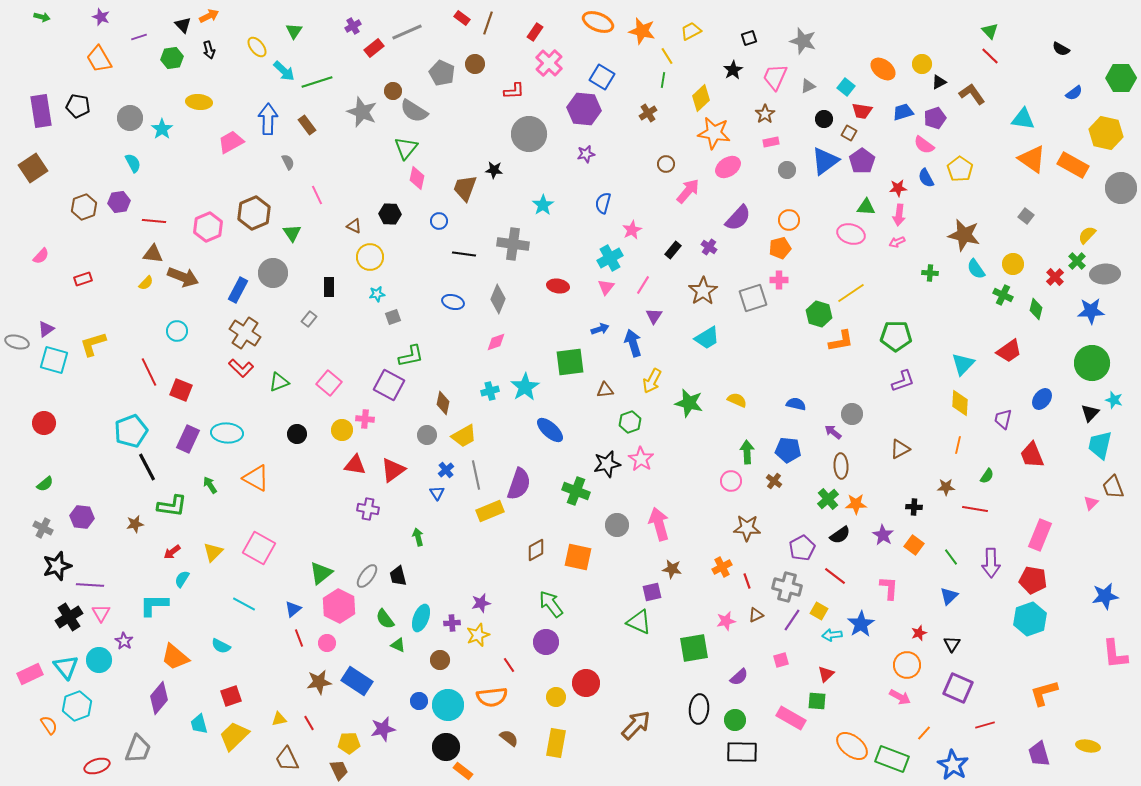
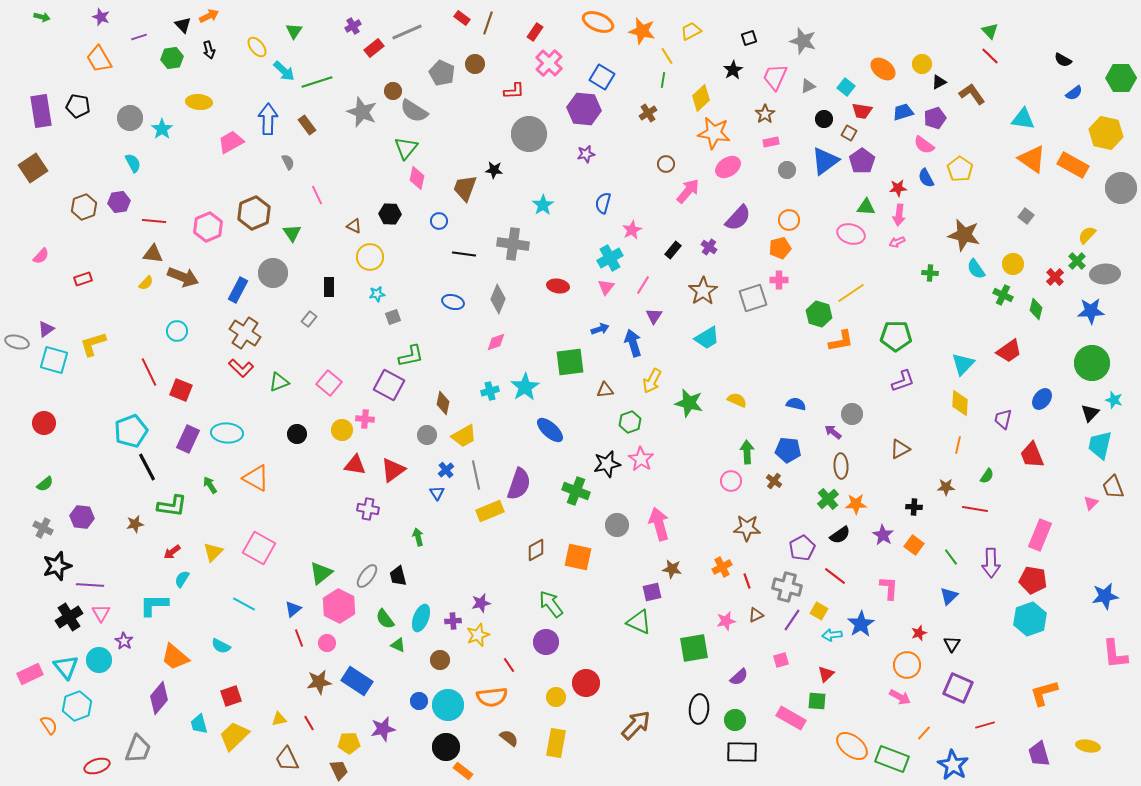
black semicircle at (1061, 49): moved 2 px right, 11 px down
purple cross at (452, 623): moved 1 px right, 2 px up
